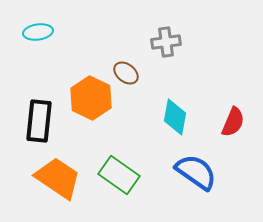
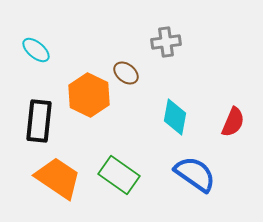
cyan ellipse: moved 2 px left, 18 px down; rotated 48 degrees clockwise
orange hexagon: moved 2 px left, 3 px up
blue semicircle: moved 1 px left, 2 px down
